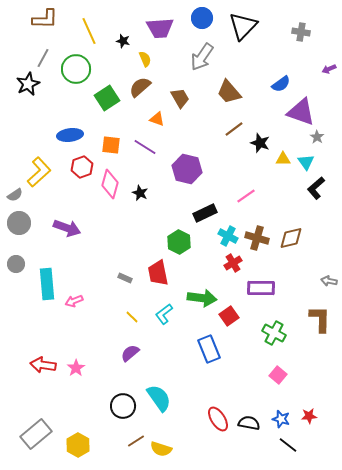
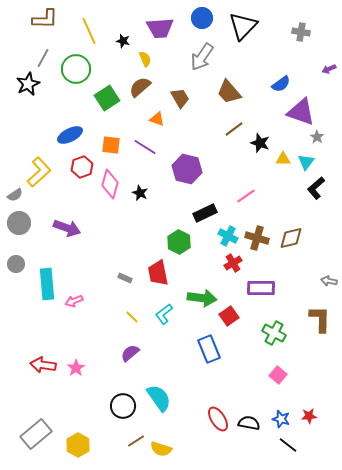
blue ellipse at (70, 135): rotated 20 degrees counterclockwise
cyan triangle at (306, 162): rotated 12 degrees clockwise
